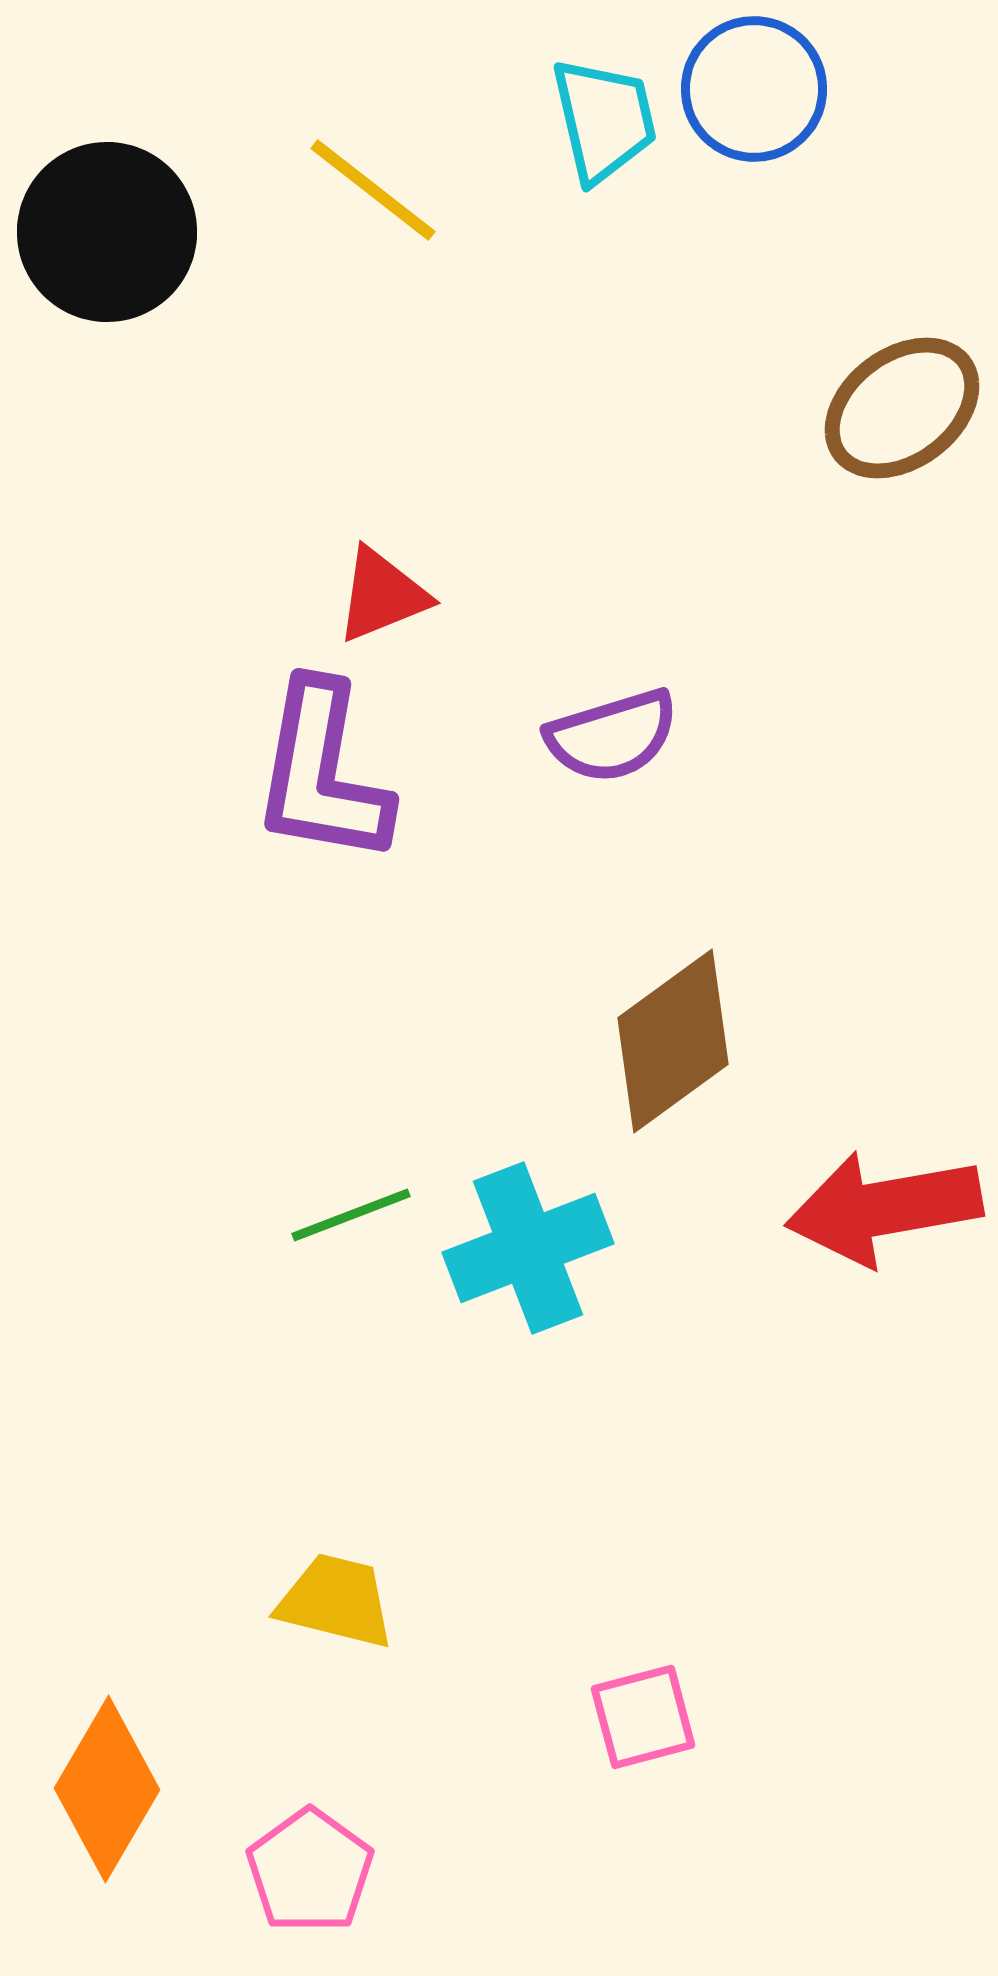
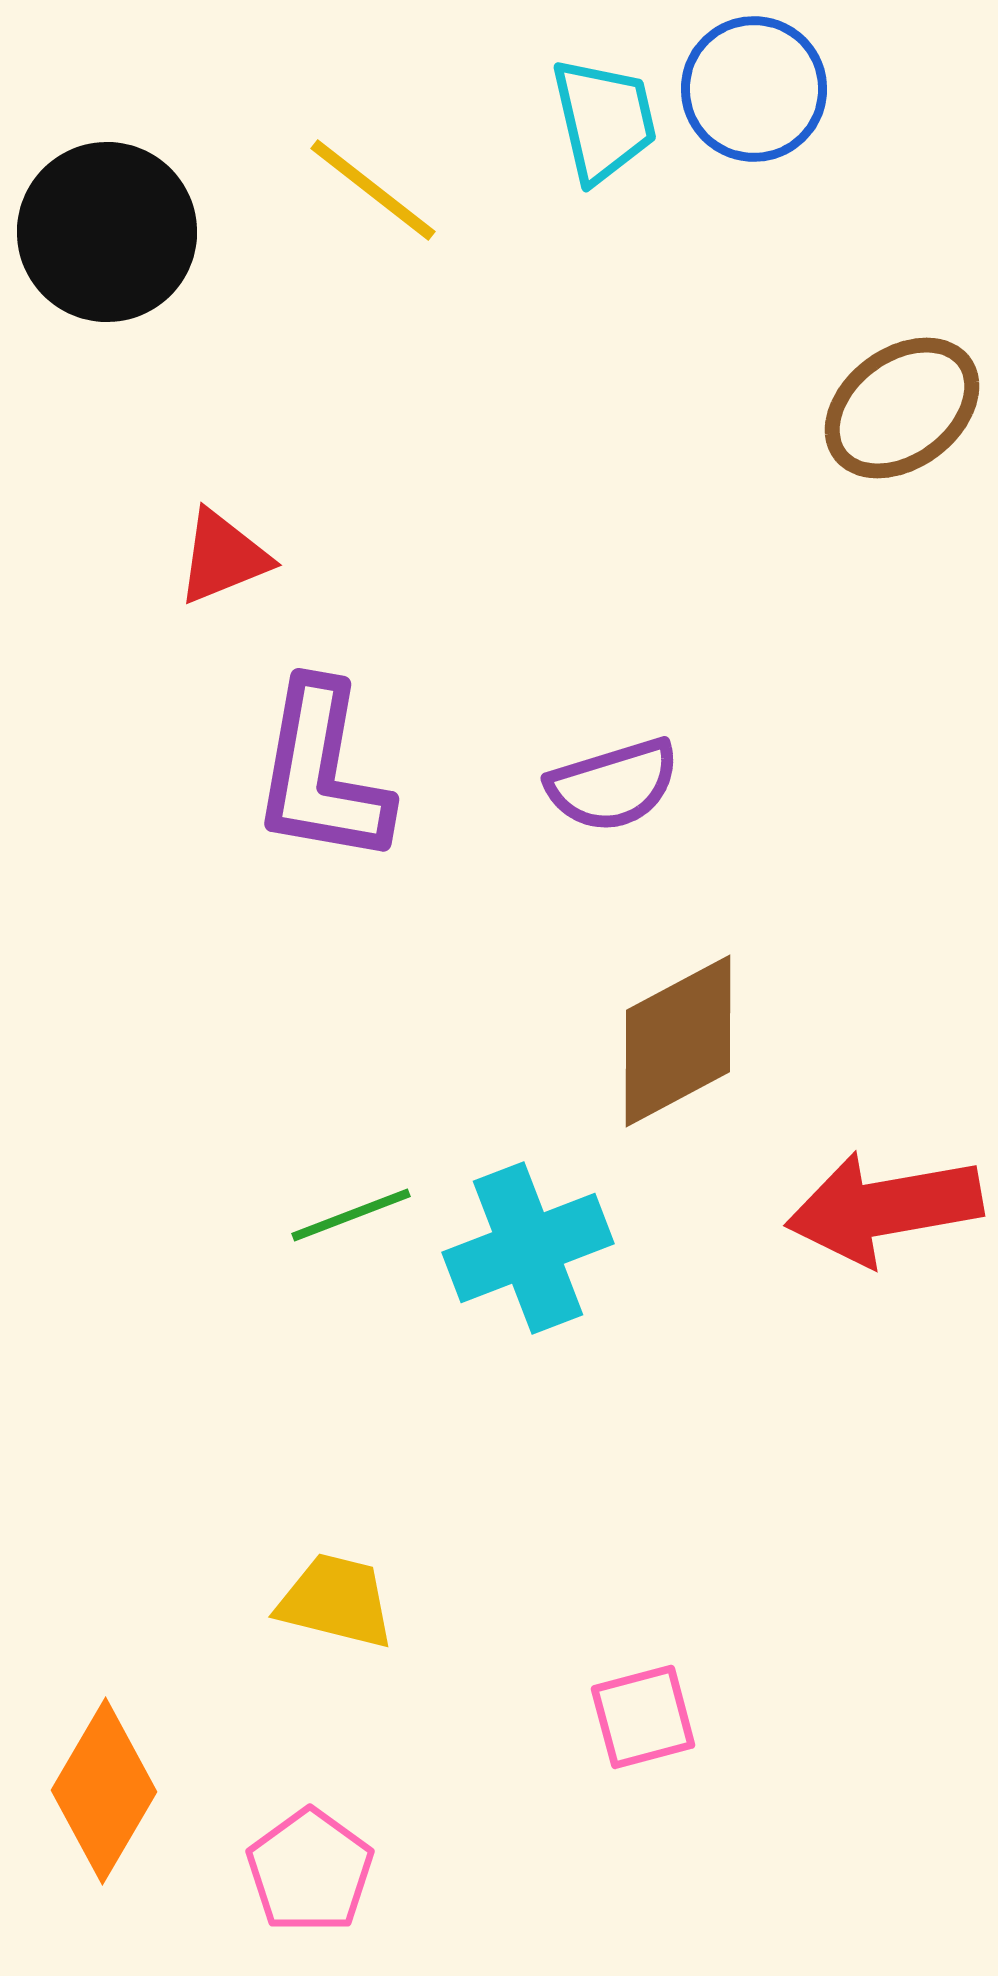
red triangle: moved 159 px left, 38 px up
purple semicircle: moved 1 px right, 49 px down
brown diamond: moved 5 px right; rotated 8 degrees clockwise
orange diamond: moved 3 px left, 2 px down
